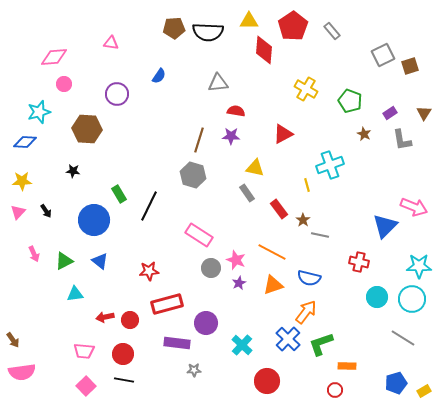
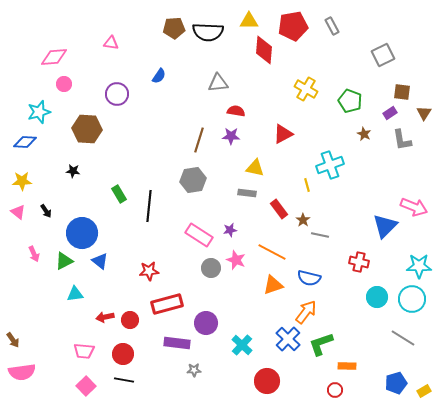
red pentagon at (293, 26): rotated 24 degrees clockwise
gray rectangle at (332, 31): moved 5 px up; rotated 12 degrees clockwise
brown square at (410, 66): moved 8 px left, 26 px down; rotated 24 degrees clockwise
gray hexagon at (193, 175): moved 5 px down; rotated 25 degrees counterclockwise
gray rectangle at (247, 193): rotated 48 degrees counterclockwise
black line at (149, 206): rotated 20 degrees counterclockwise
pink triangle at (18, 212): rotated 35 degrees counterclockwise
blue circle at (94, 220): moved 12 px left, 13 px down
purple star at (239, 283): moved 9 px left, 53 px up; rotated 16 degrees clockwise
